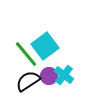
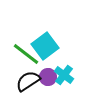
green line: rotated 12 degrees counterclockwise
purple circle: moved 1 px left, 1 px down
